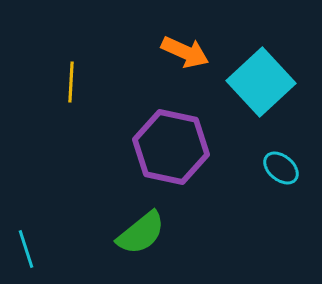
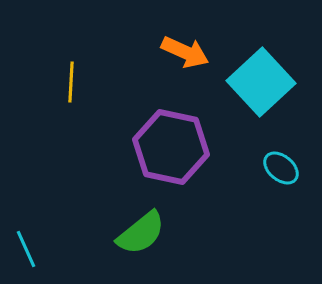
cyan line: rotated 6 degrees counterclockwise
